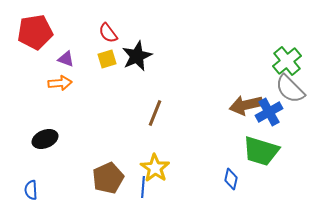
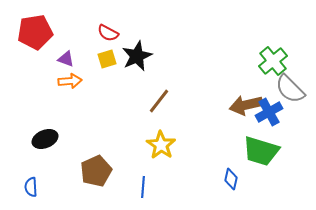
red semicircle: rotated 25 degrees counterclockwise
green cross: moved 14 px left
orange arrow: moved 10 px right, 2 px up
brown line: moved 4 px right, 12 px up; rotated 16 degrees clockwise
yellow star: moved 6 px right, 23 px up
brown pentagon: moved 12 px left, 7 px up
blue semicircle: moved 3 px up
